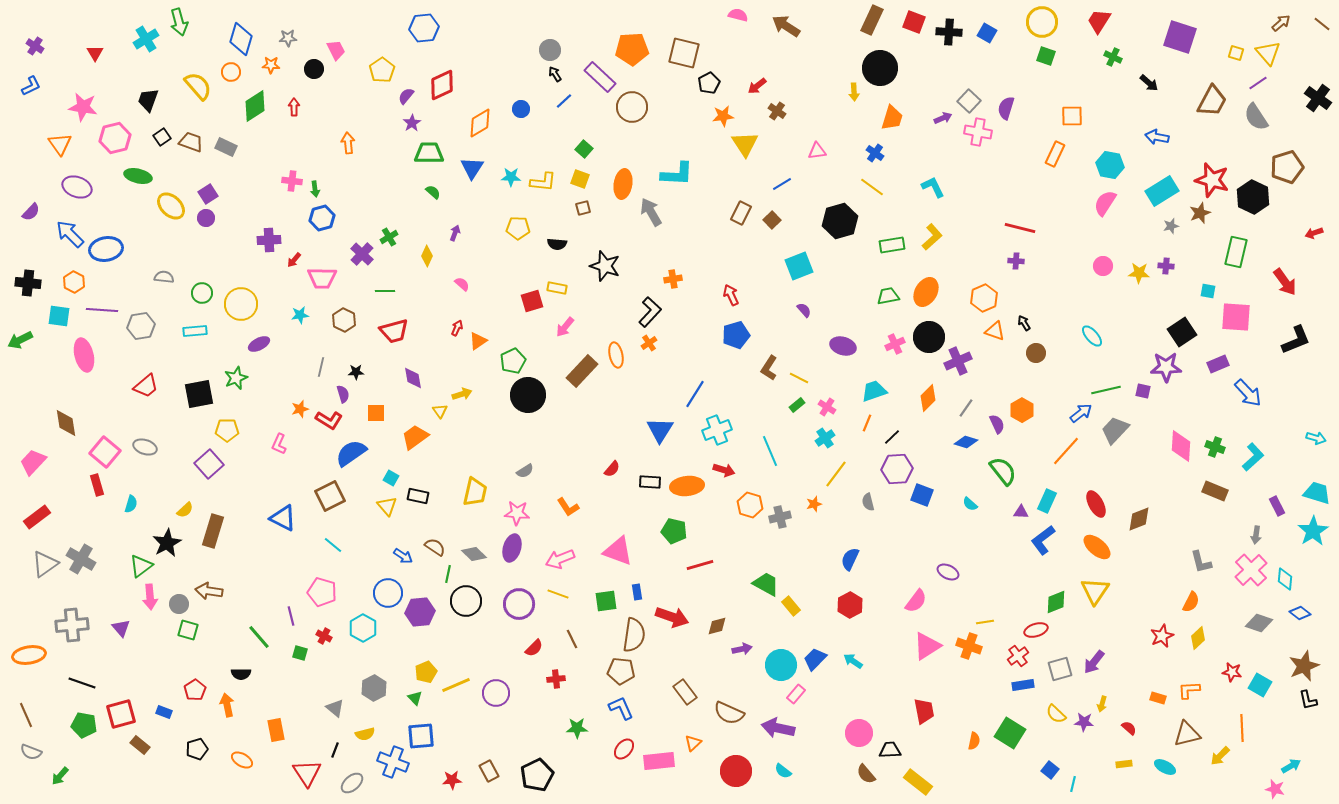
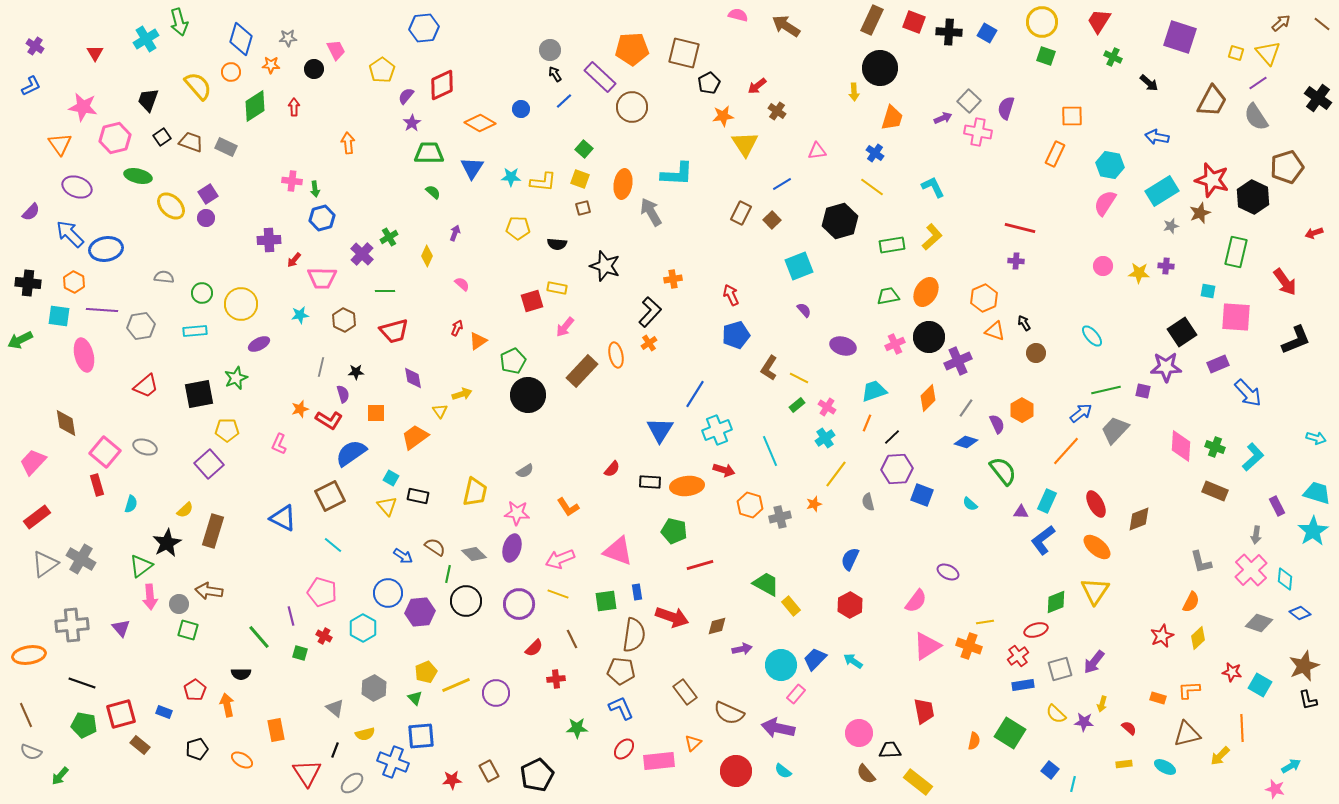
orange diamond at (480, 123): rotated 60 degrees clockwise
